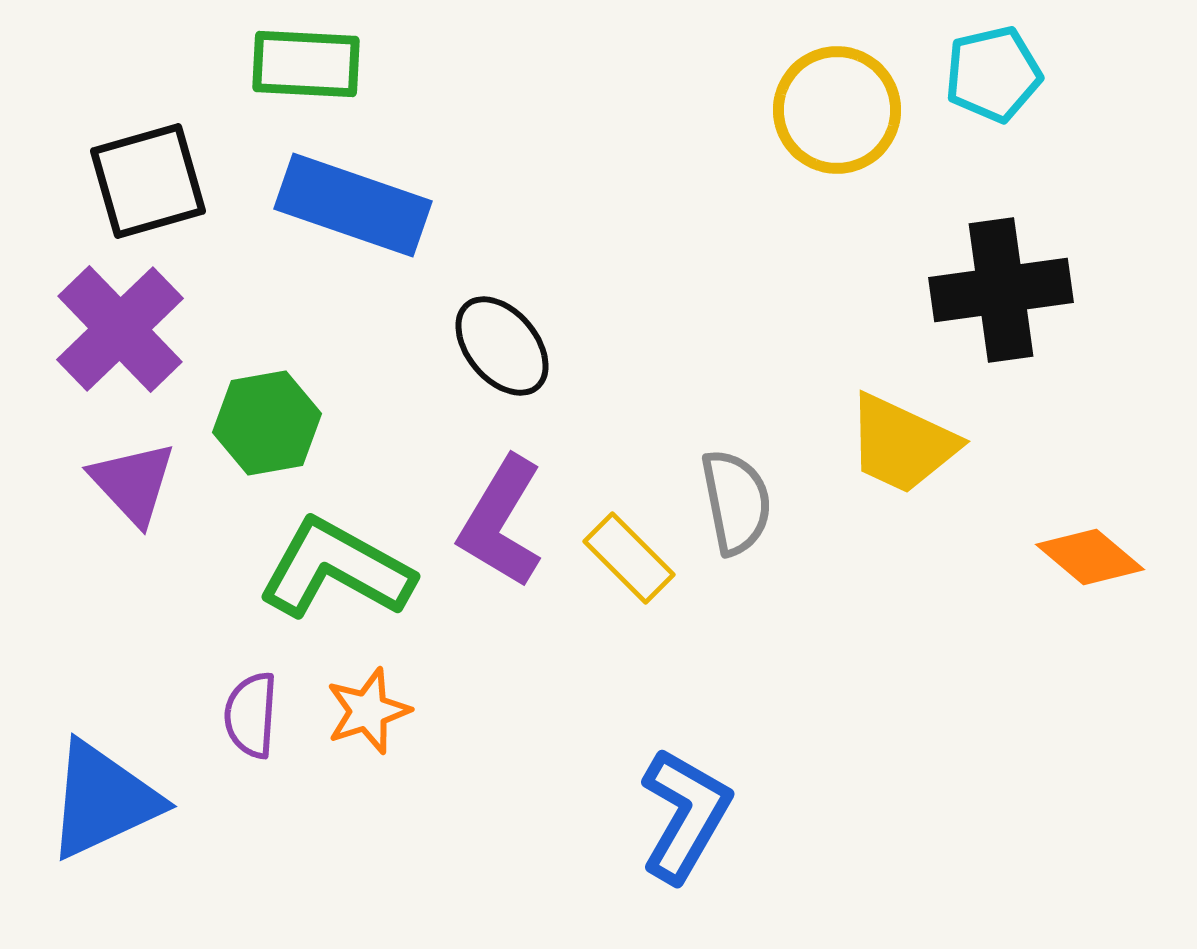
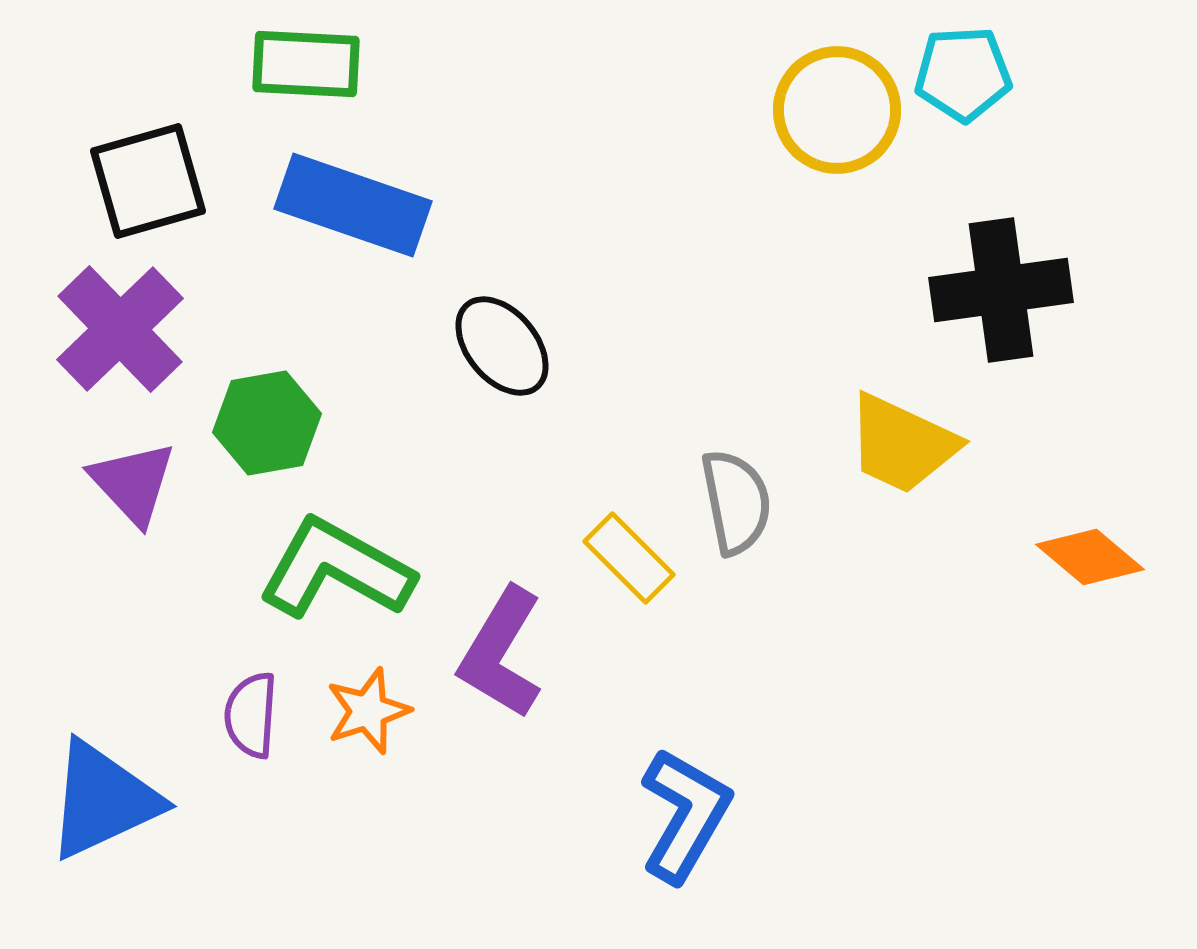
cyan pentagon: moved 30 px left; rotated 10 degrees clockwise
purple L-shape: moved 131 px down
